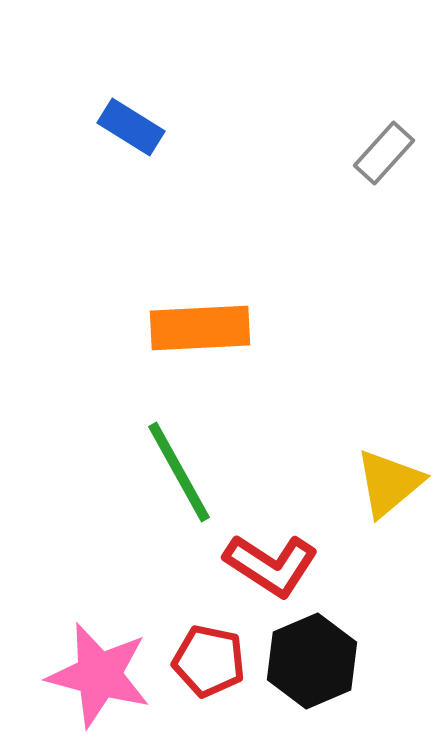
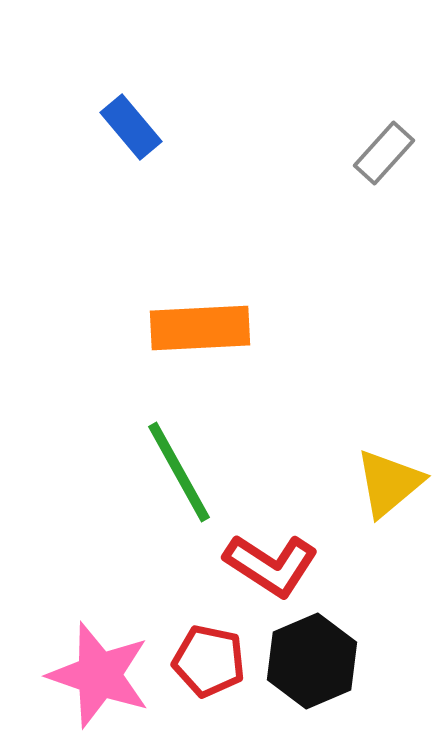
blue rectangle: rotated 18 degrees clockwise
pink star: rotated 4 degrees clockwise
